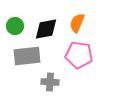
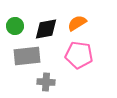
orange semicircle: rotated 36 degrees clockwise
gray cross: moved 4 px left
